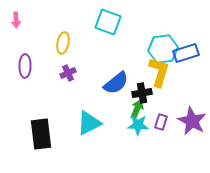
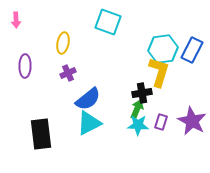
blue rectangle: moved 6 px right, 3 px up; rotated 45 degrees counterclockwise
blue semicircle: moved 28 px left, 16 px down
